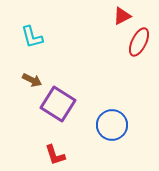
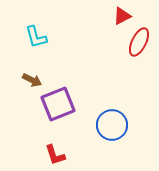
cyan L-shape: moved 4 px right
purple square: rotated 36 degrees clockwise
